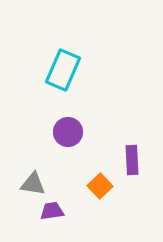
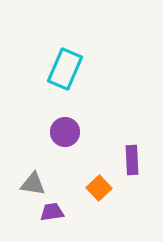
cyan rectangle: moved 2 px right, 1 px up
purple circle: moved 3 px left
orange square: moved 1 px left, 2 px down
purple trapezoid: moved 1 px down
